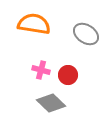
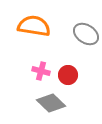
orange semicircle: moved 2 px down
pink cross: moved 1 px down
